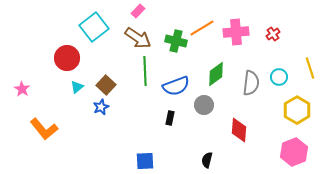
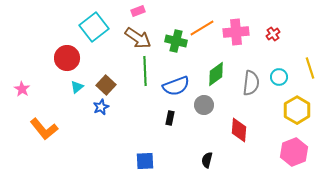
pink rectangle: rotated 24 degrees clockwise
